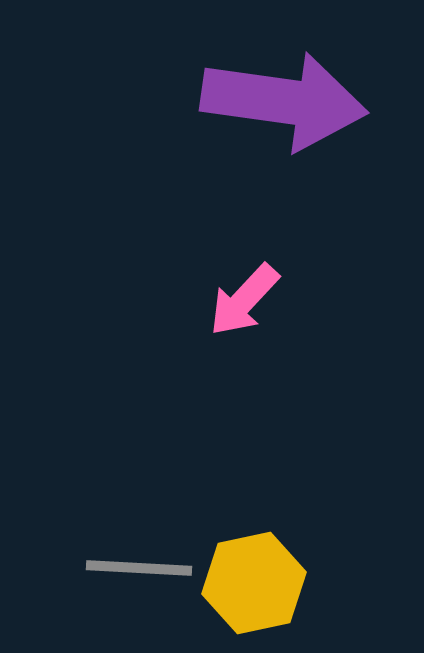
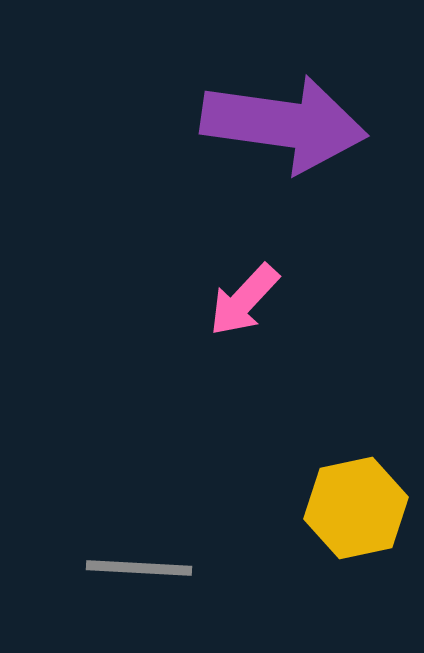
purple arrow: moved 23 px down
yellow hexagon: moved 102 px right, 75 px up
